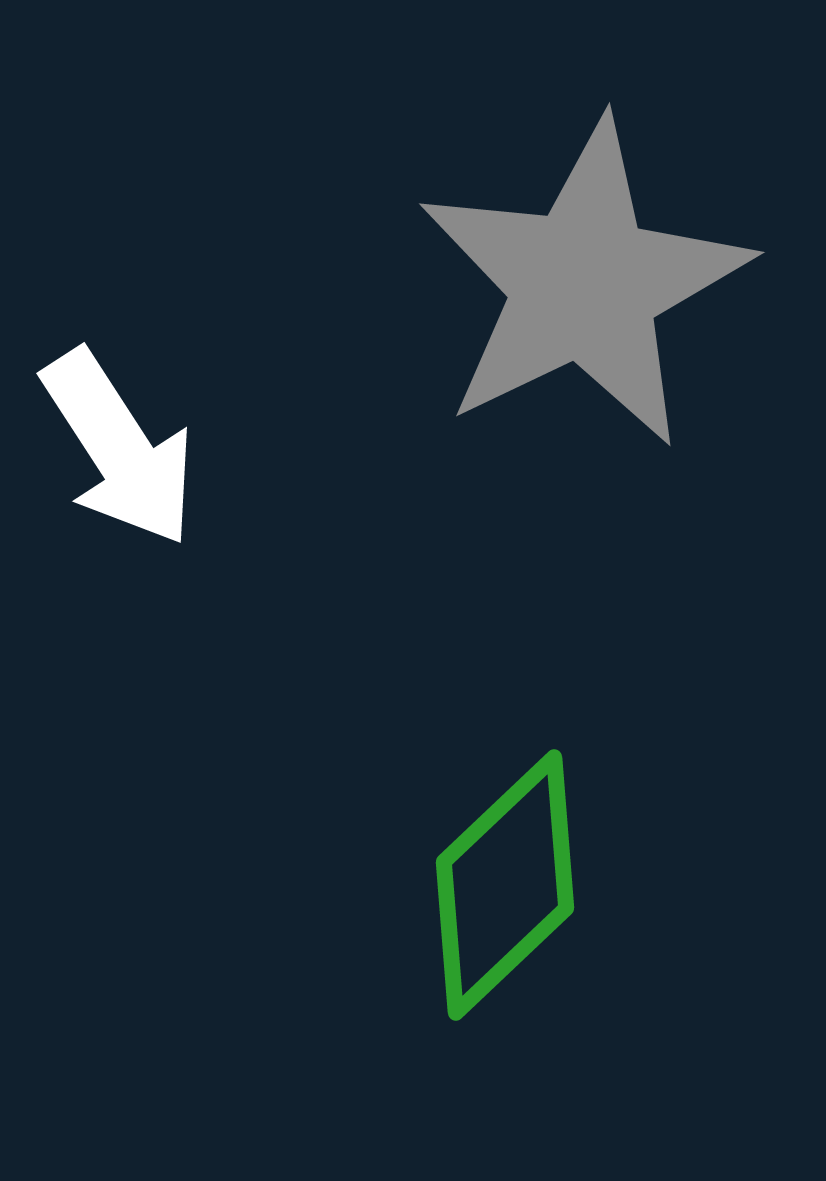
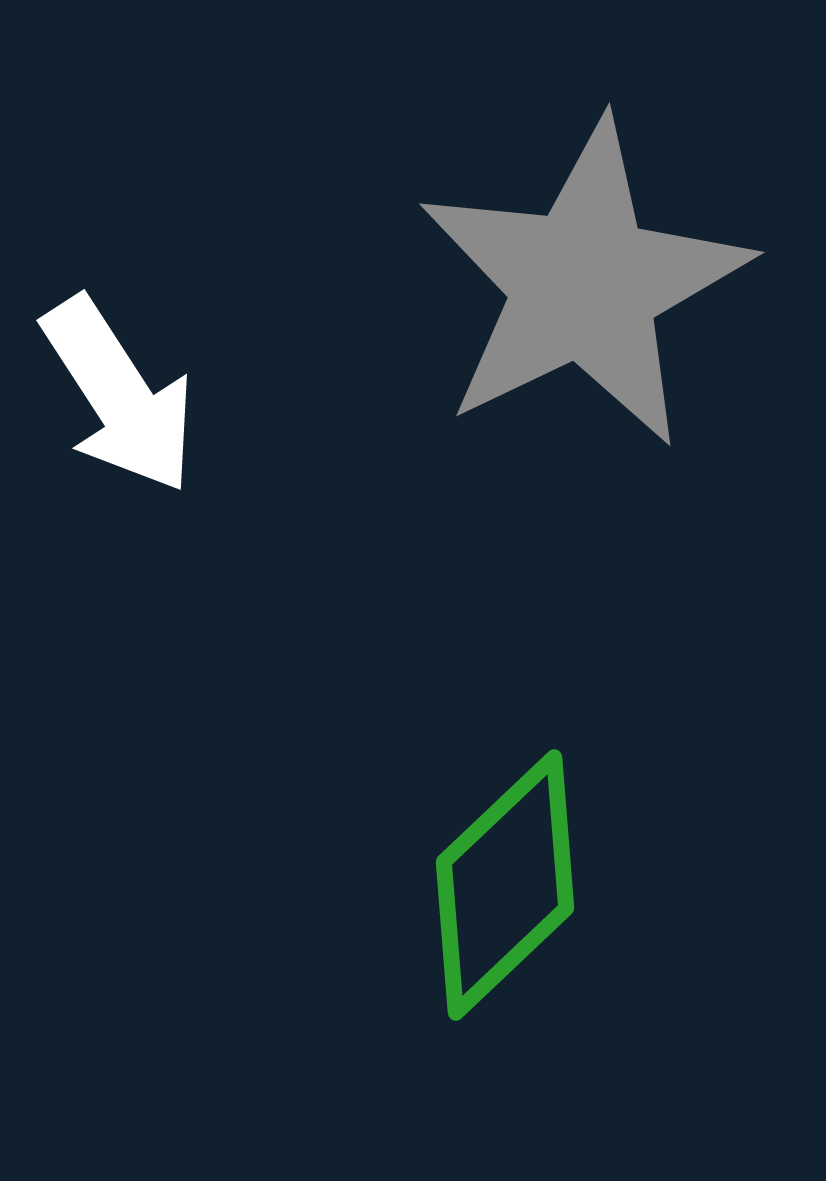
white arrow: moved 53 px up
